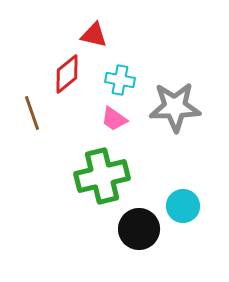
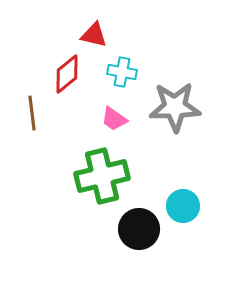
cyan cross: moved 2 px right, 8 px up
brown line: rotated 12 degrees clockwise
